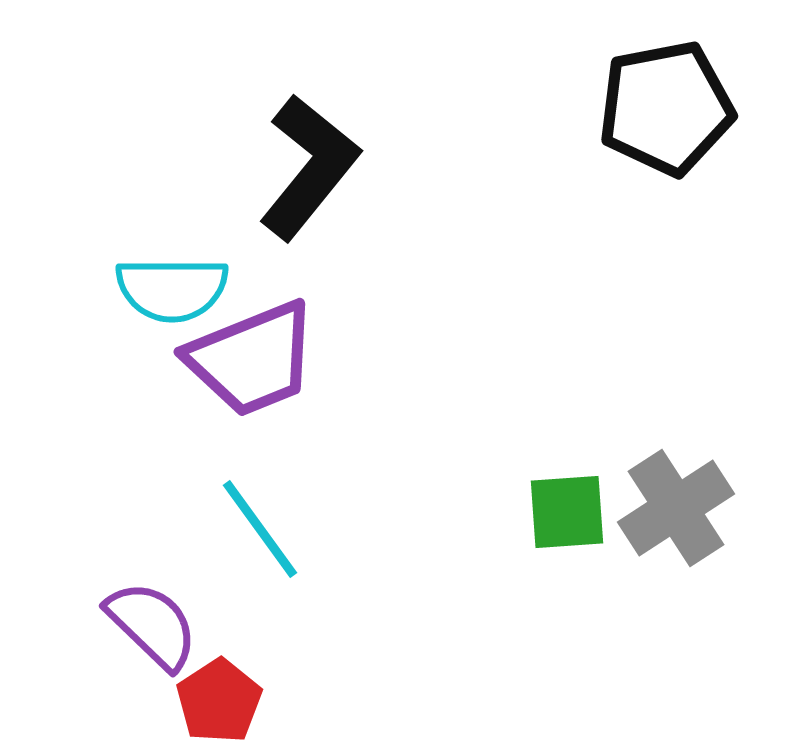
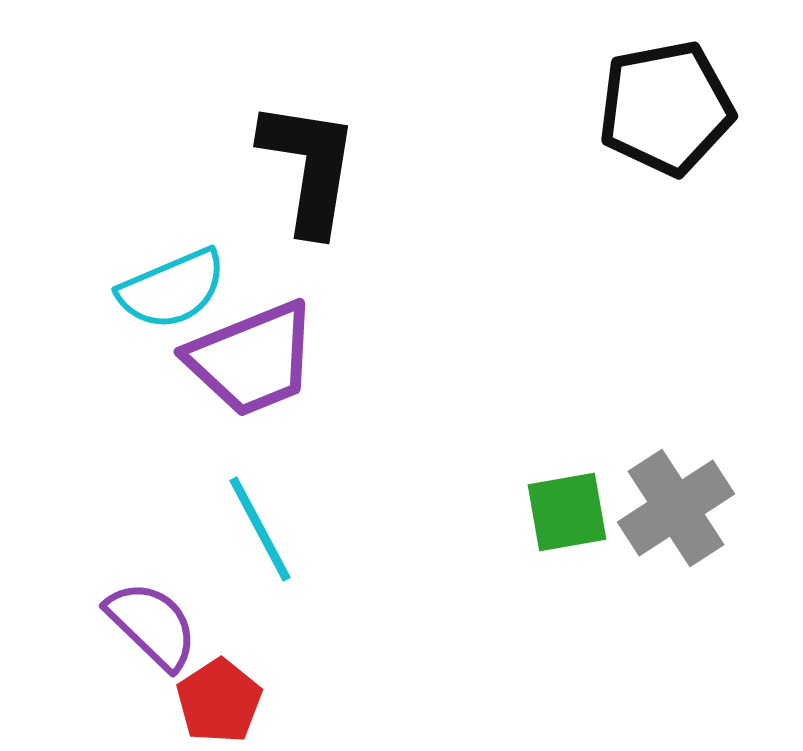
black L-shape: rotated 30 degrees counterclockwise
cyan semicircle: rotated 23 degrees counterclockwise
green square: rotated 6 degrees counterclockwise
cyan line: rotated 8 degrees clockwise
